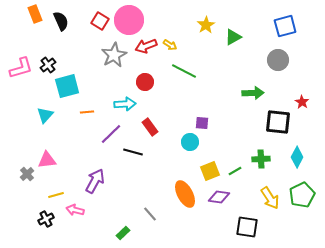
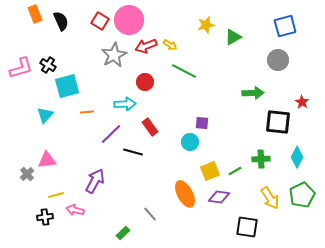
yellow star at (206, 25): rotated 18 degrees clockwise
black cross at (48, 65): rotated 21 degrees counterclockwise
black cross at (46, 219): moved 1 px left, 2 px up; rotated 21 degrees clockwise
